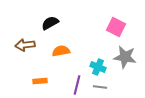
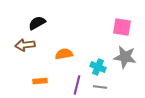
black semicircle: moved 13 px left
pink square: moved 6 px right; rotated 18 degrees counterclockwise
orange semicircle: moved 3 px right, 3 px down
